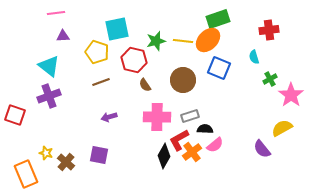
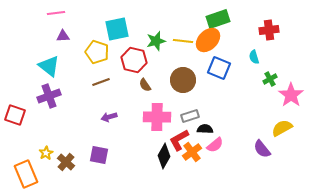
yellow star: rotated 24 degrees clockwise
